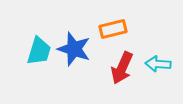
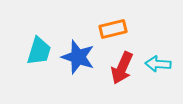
blue star: moved 4 px right, 8 px down
